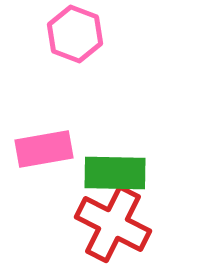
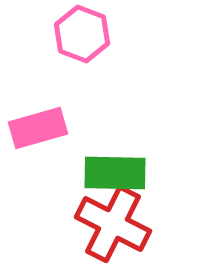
pink hexagon: moved 7 px right
pink rectangle: moved 6 px left, 21 px up; rotated 6 degrees counterclockwise
